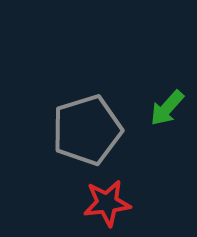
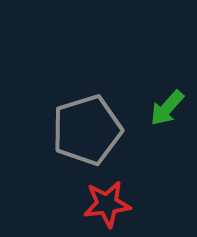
red star: moved 1 px down
